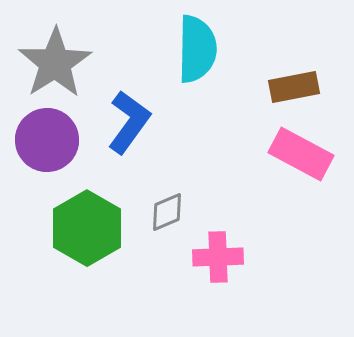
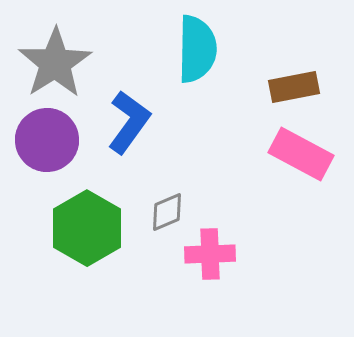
pink cross: moved 8 px left, 3 px up
